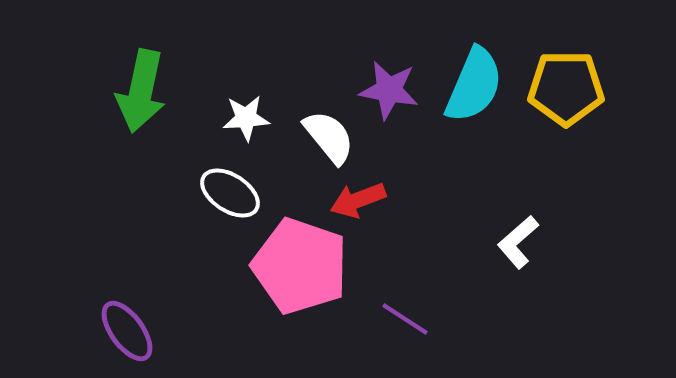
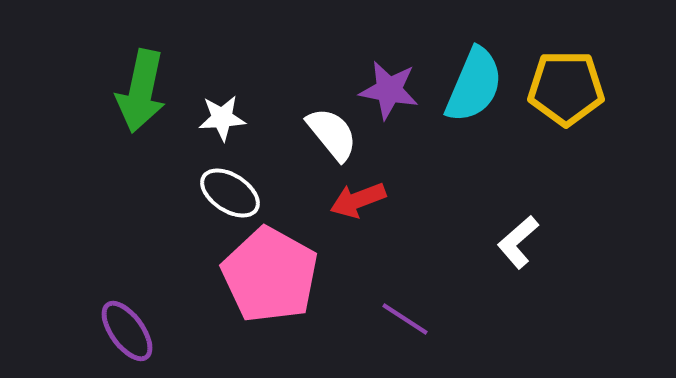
white star: moved 24 px left
white semicircle: moved 3 px right, 3 px up
pink pentagon: moved 30 px left, 9 px down; rotated 10 degrees clockwise
